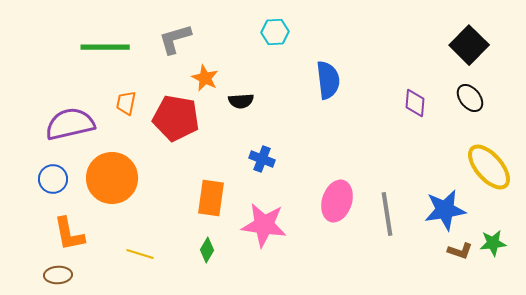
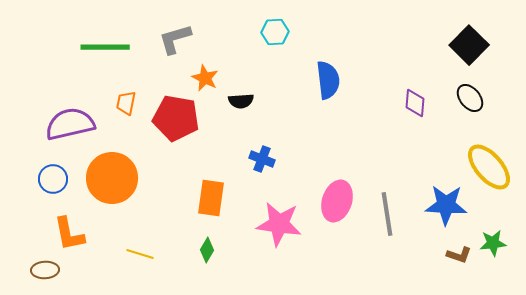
blue star: moved 1 px right, 5 px up; rotated 12 degrees clockwise
pink star: moved 15 px right, 1 px up
brown L-shape: moved 1 px left, 4 px down
brown ellipse: moved 13 px left, 5 px up
